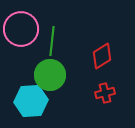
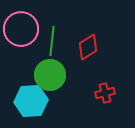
red diamond: moved 14 px left, 9 px up
